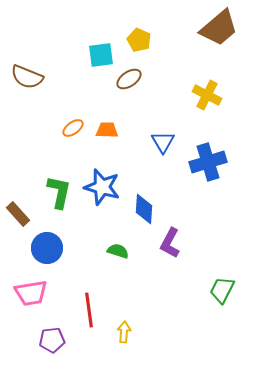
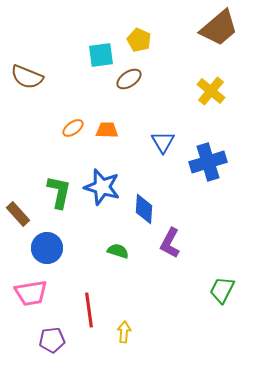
yellow cross: moved 4 px right, 4 px up; rotated 12 degrees clockwise
